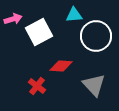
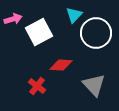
cyan triangle: rotated 42 degrees counterclockwise
white circle: moved 3 px up
red diamond: moved 1 px up
